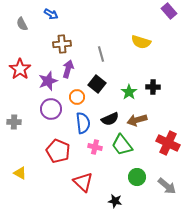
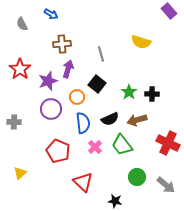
black cross: moved 1 px left, 7 px down
pink cross: rotated 32 degrees clockwise
yellow triangle: rotated 48 degrees clockwise
gray arrow: moved 1 px left, 1 px up
